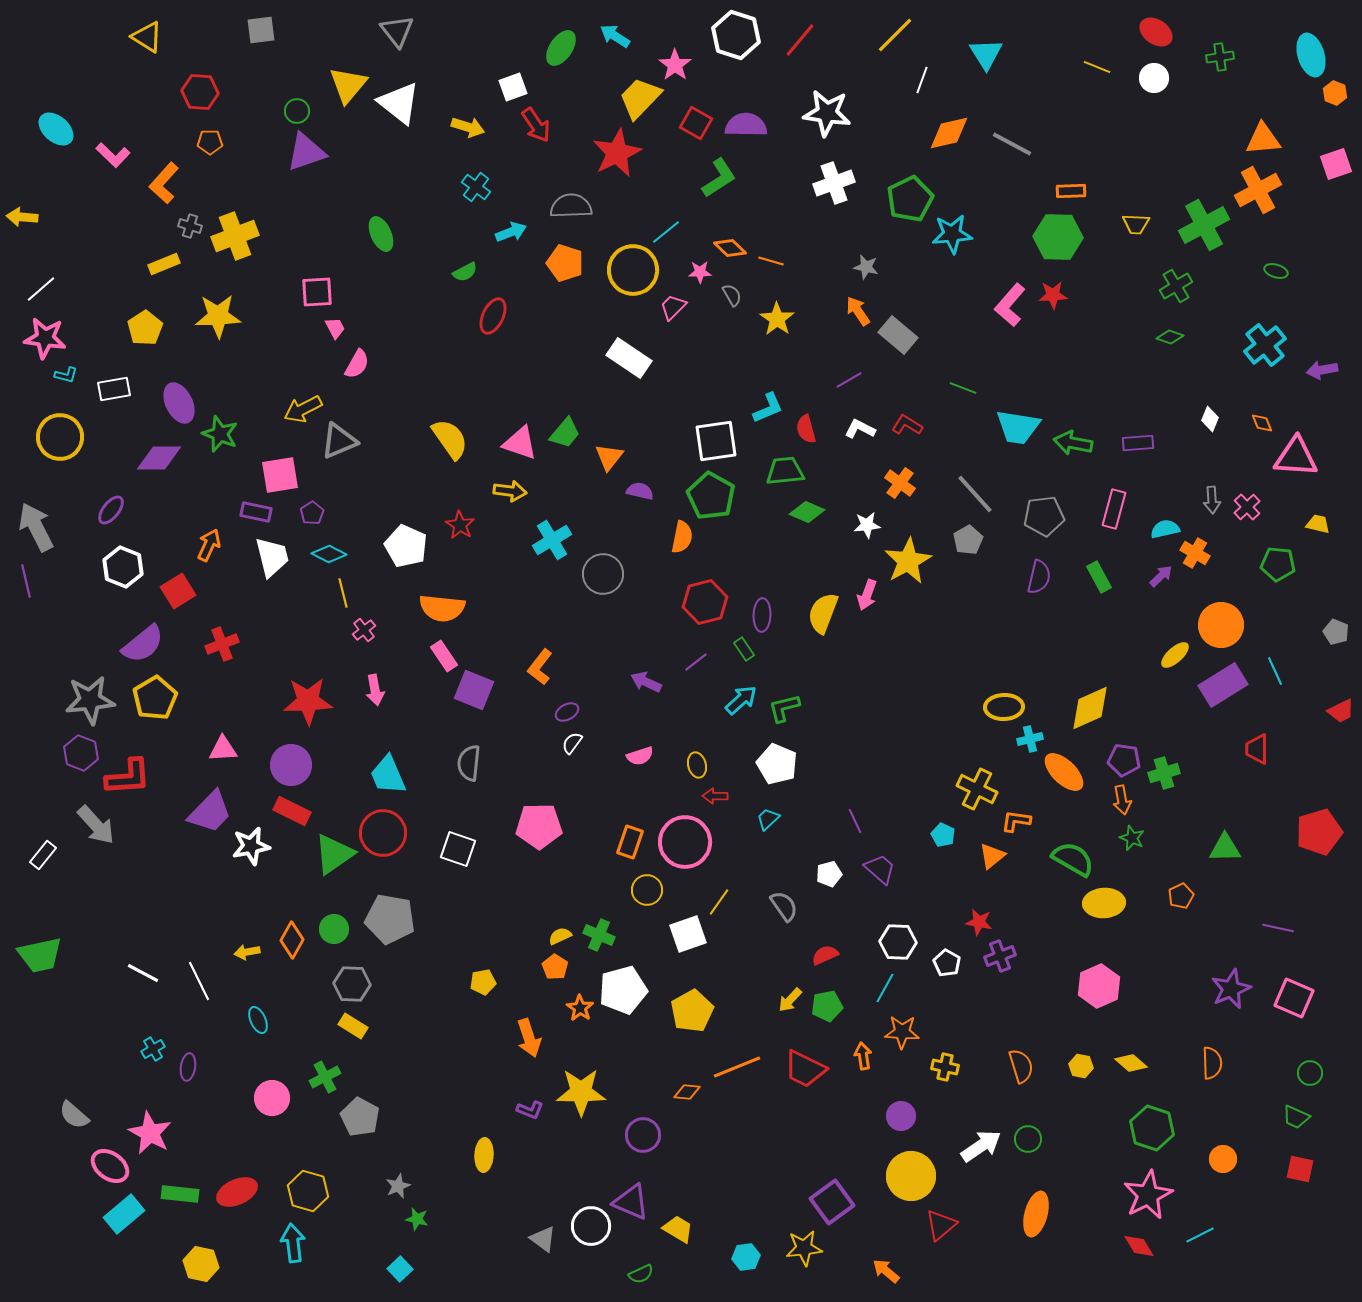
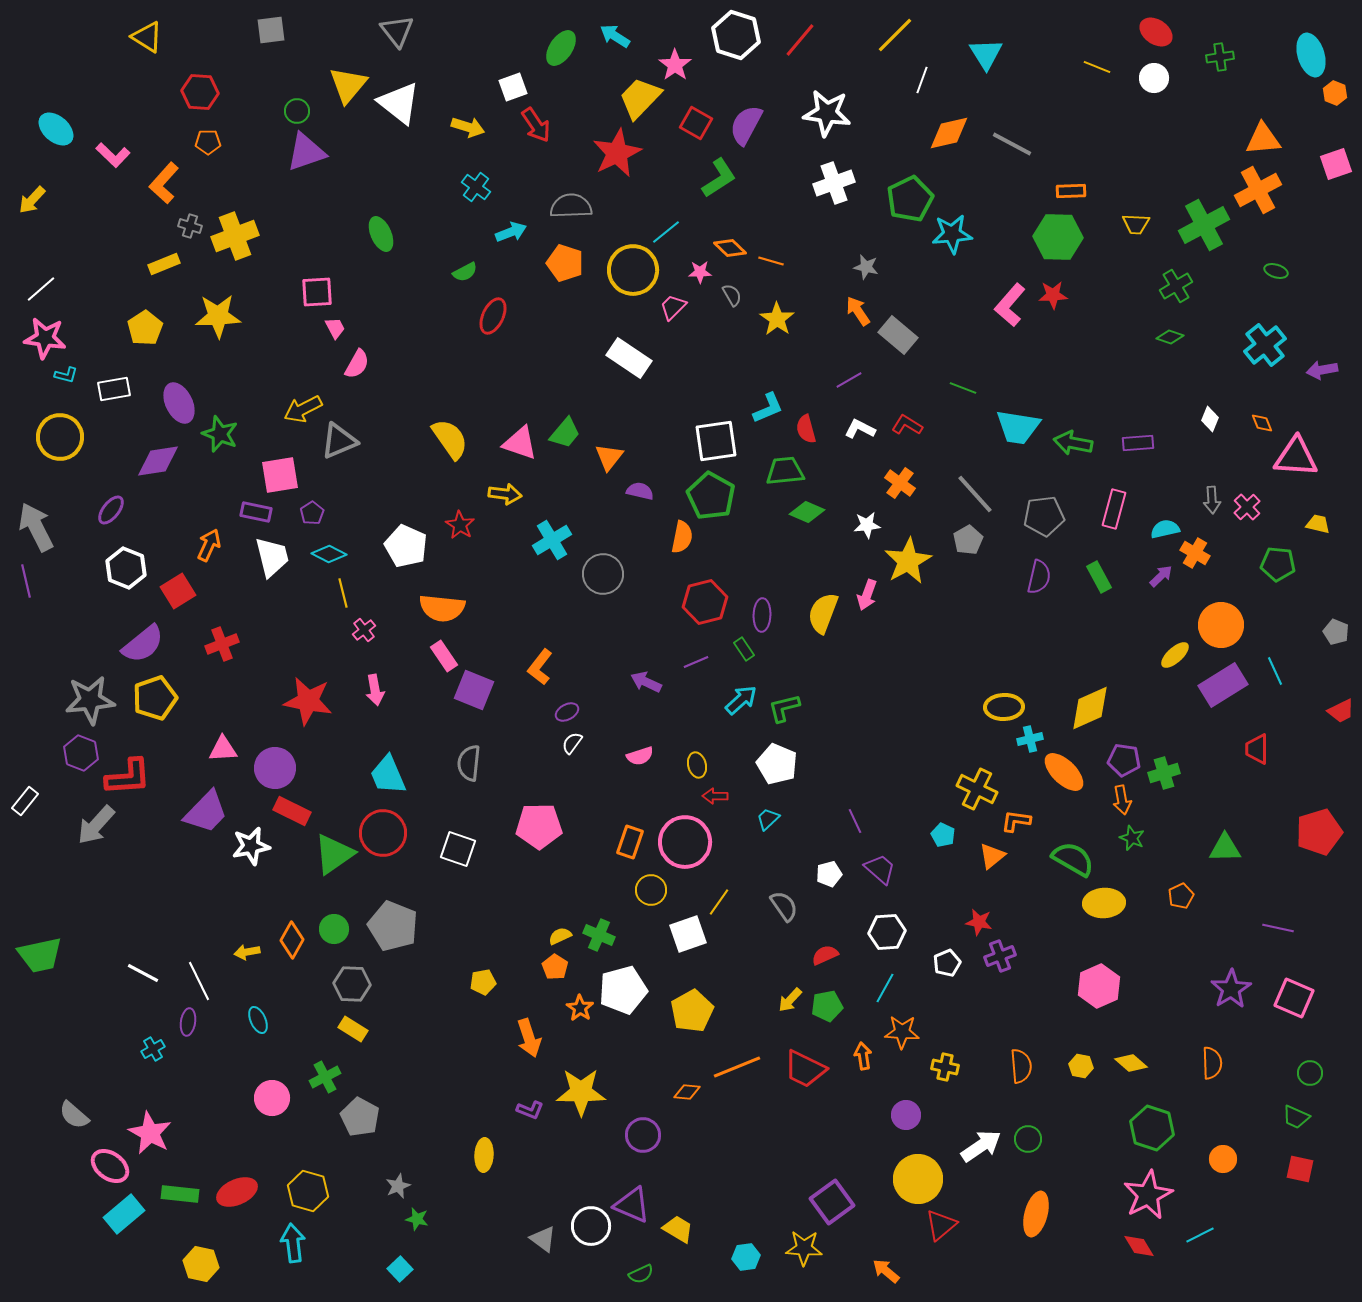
gray square at (261, 30): moved 10 px right
purple semicircle at (746, 125): rotated 63 degrees counterclockwise
orange pentagon at (210, 142): moved 2 px left
yellow arrow at (22, 217): moved 10 px right, 17 px up; rotated 52 degrees counterclockwise
purple diamond at (159, 458): moved 1 px left, 3 px down; rotated 9 degrees counterclockwise
yellow arrow at (510, 491): moved 5 px left, 3 px down
white hexagon at (123, 567): moved 3 px right, 1 px down
purple line at (696, 662): rotated 15 degrees clockwise
yellow pentagon at (155, 698): rotated 12 degrees clockwise
red star at (308, 701): rotated 12 degrees clockwise
purple circle at (291, 765): moved 16 px left, 3 px down
purple trapezoid at (210, 812): moved 4 px left
gray arrow at (96, 825): rotated 84 degrees clockwise
white rectangle at (43, 855): moved 18 px left, 54 px up
yellow circle at (647, 890): moved 4 px right
gray pentagon at (390, 919): moved 3 px right, 7 px down; rotated 12 degrees clockwise
white hexagon at (898, 942): moved 11 px left, 10 px up; rotated 6 degrees counterclockwise
white pentagon at (947, 963): rotated 20 degrees clockwise
purple star at (1231, 989): rotated 9 degrees counterclockwise
yellow rectangle at (353, 1026): moved 3 px down
orange semicircle at (1021, 1066): rotated 12 degrees clockwise
purple ellipse at (188, 1067): moved 45 px up
purple circle at (901, 1116): moved 5 px right, 1 px up
yellow circle at (911, 1176): moved 7 px right, 3 px down
purple triangle at (631, 1202): moved 1 px right, 3 px down
yellow star at (804, 1248): rotated 9 degrees clockwise
